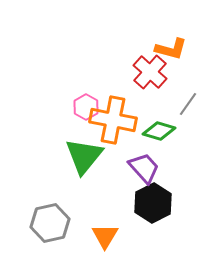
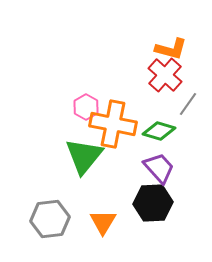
red cross: moved 15 px right, 3 px down
orange cross: moved 4 px down
purple trapezoid: moved 15 px right
black hexagon: rotated 24 degrees clockwise
gray hexagon: moved 4 px up; rotated 6 degrees clockwise
orange triangle: moved 2 px left, 14 px up
